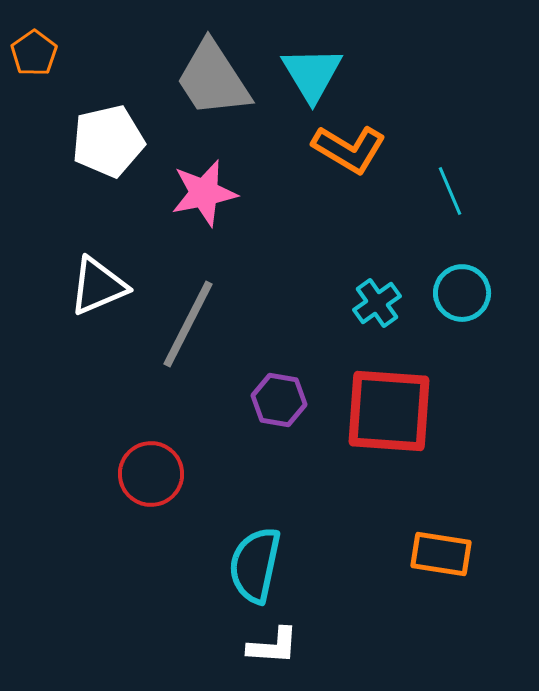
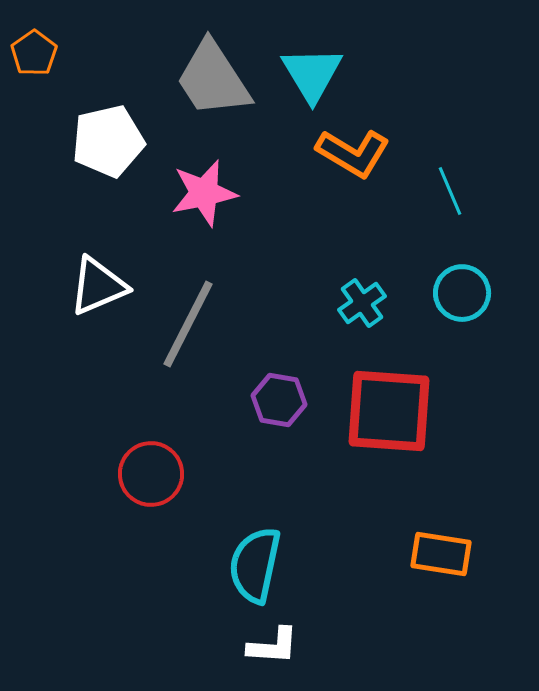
orange L-shape: moved 4 px right, 4 px down
cyan cross: moved 15 px left
